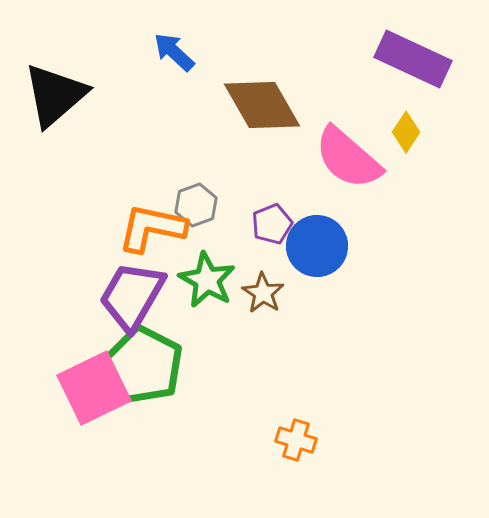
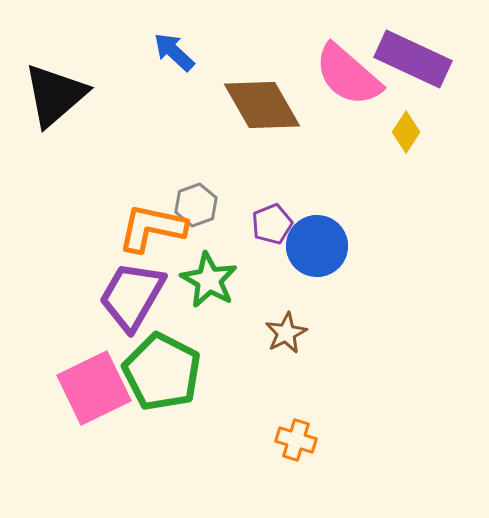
pink semicircle: moved 83 px up
green star: moved 2 px right
brown star: moved 23 px right, 40 px down; rotated 12 degrees clockwise
green pentagon: moved 18 px right, 7 px down
